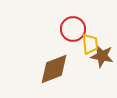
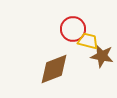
yellow trapezoid: moved 2 px left, 3 px up; rotated 70 degrees counterclockwise
